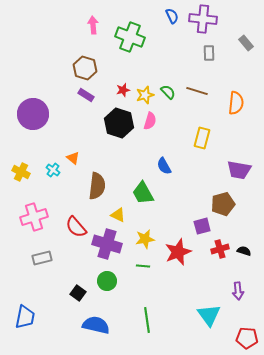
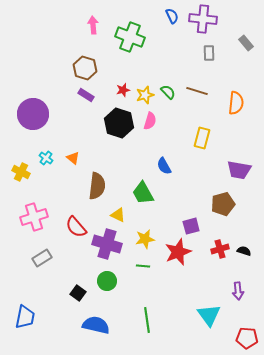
cyan cross at (53, 170): moved 7 px left, 12 px up
purple square at (202, 226): moved 11 px left
gray rectangle at (42, 258): rotated 18 degrees counterclockwise
